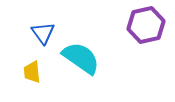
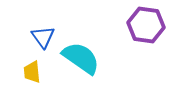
purple hexagon: rotated 21 degrees clockwise
blue triangle: moved 4 px down
